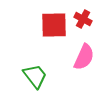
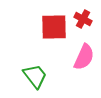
red square: moved 2 px down
